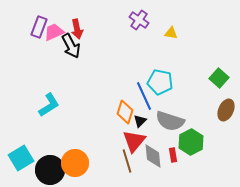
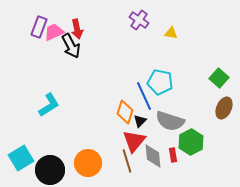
brown ellipse: moved 2 px left, 2 px up
orange circle: moved 13 px right
